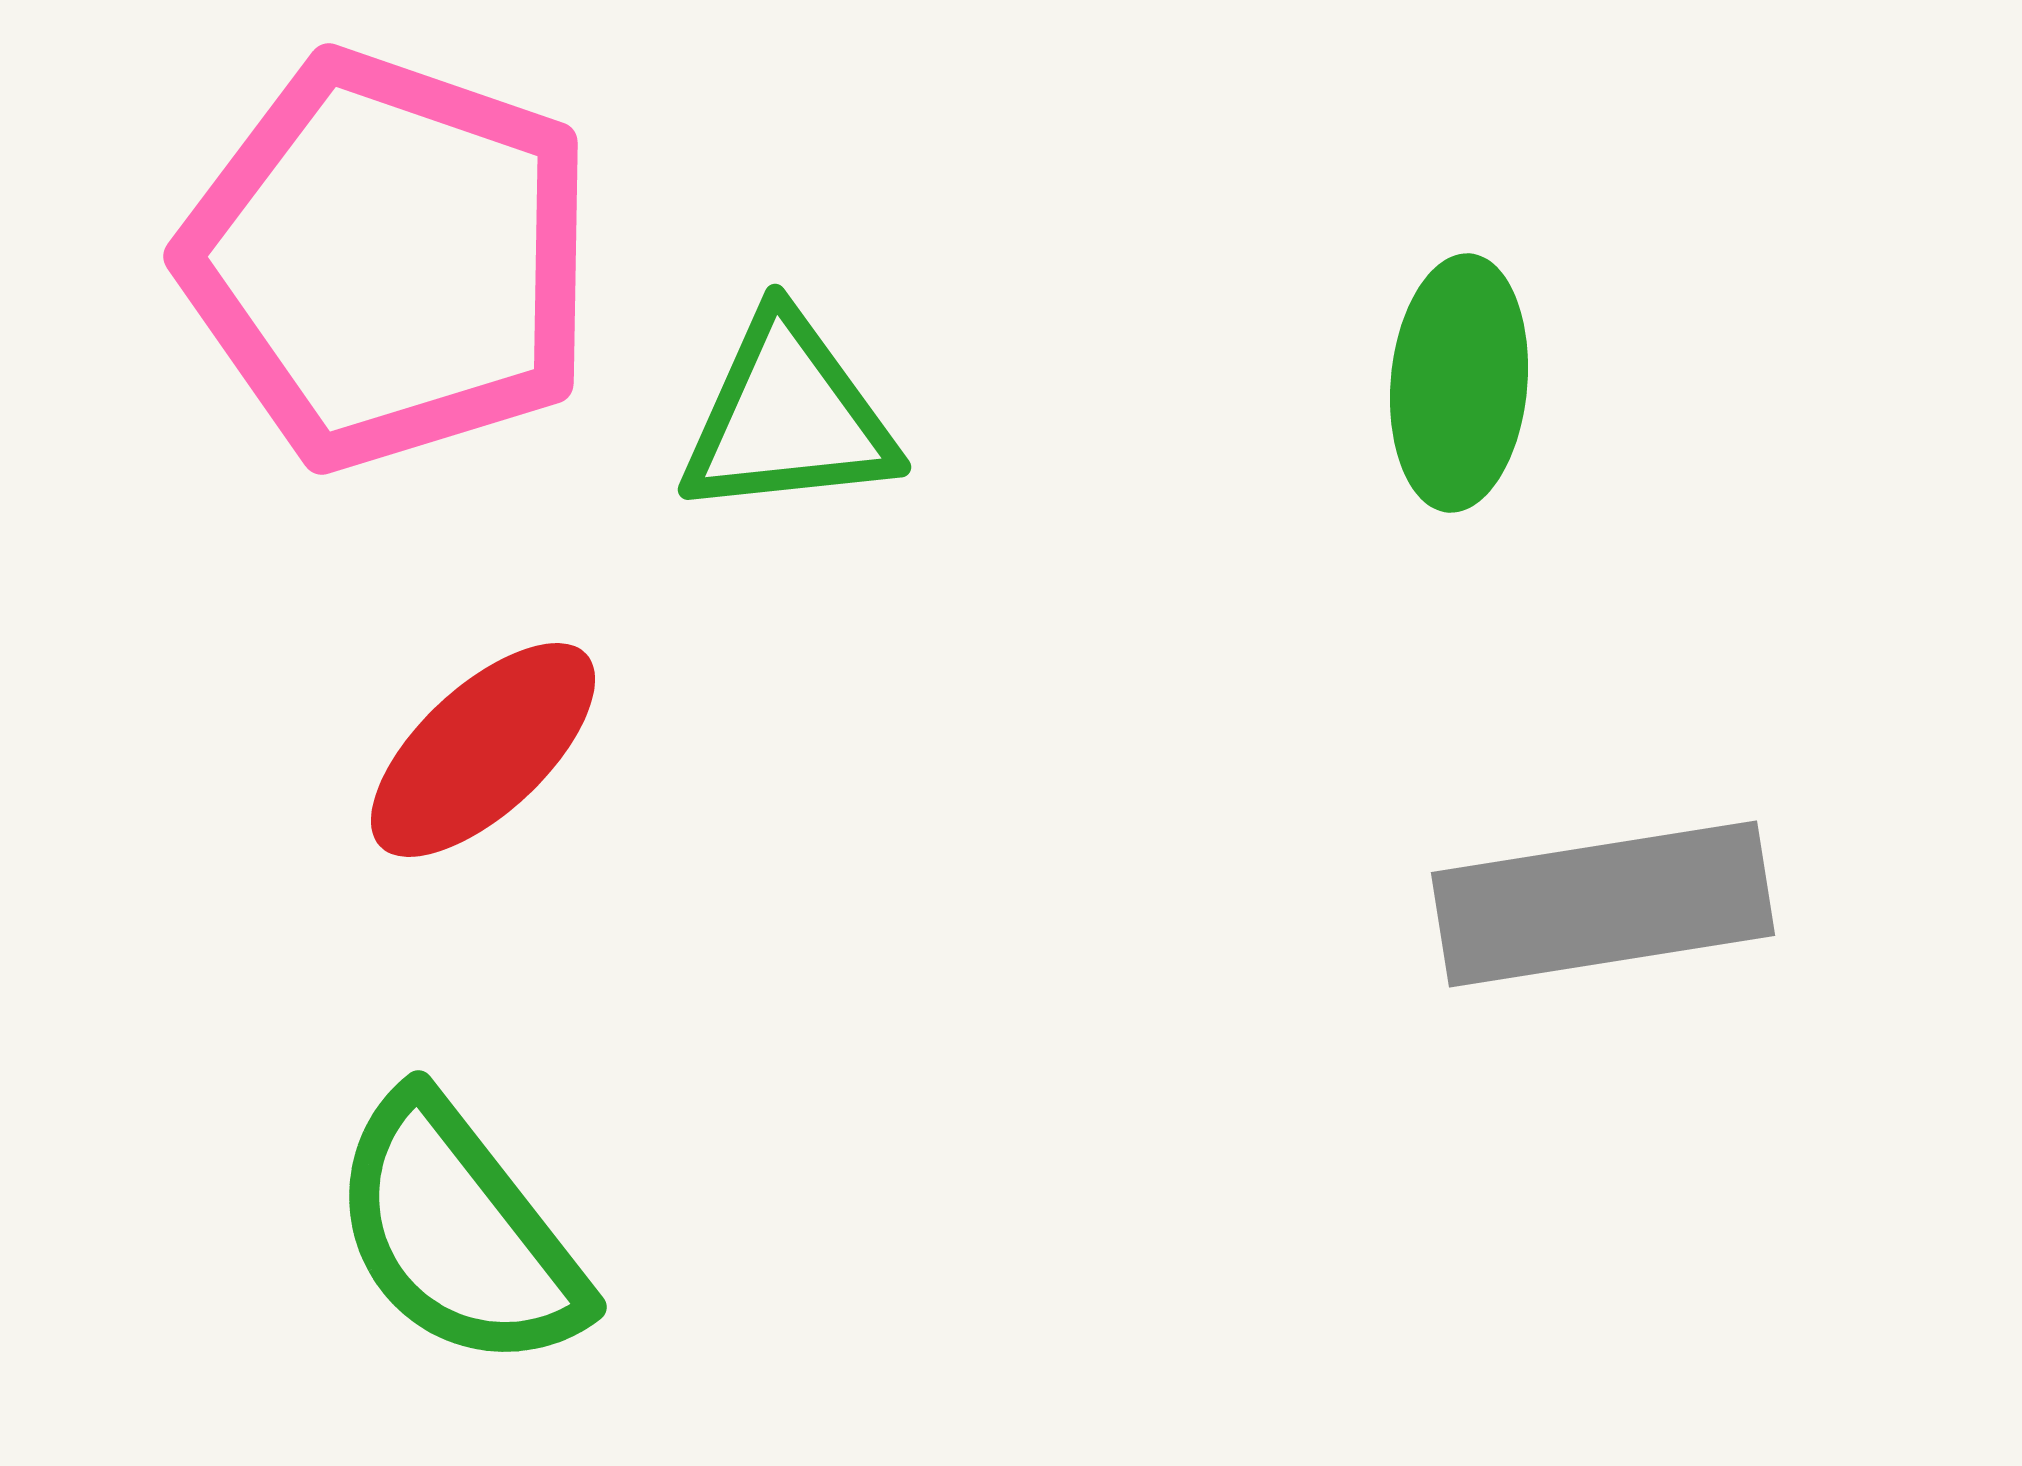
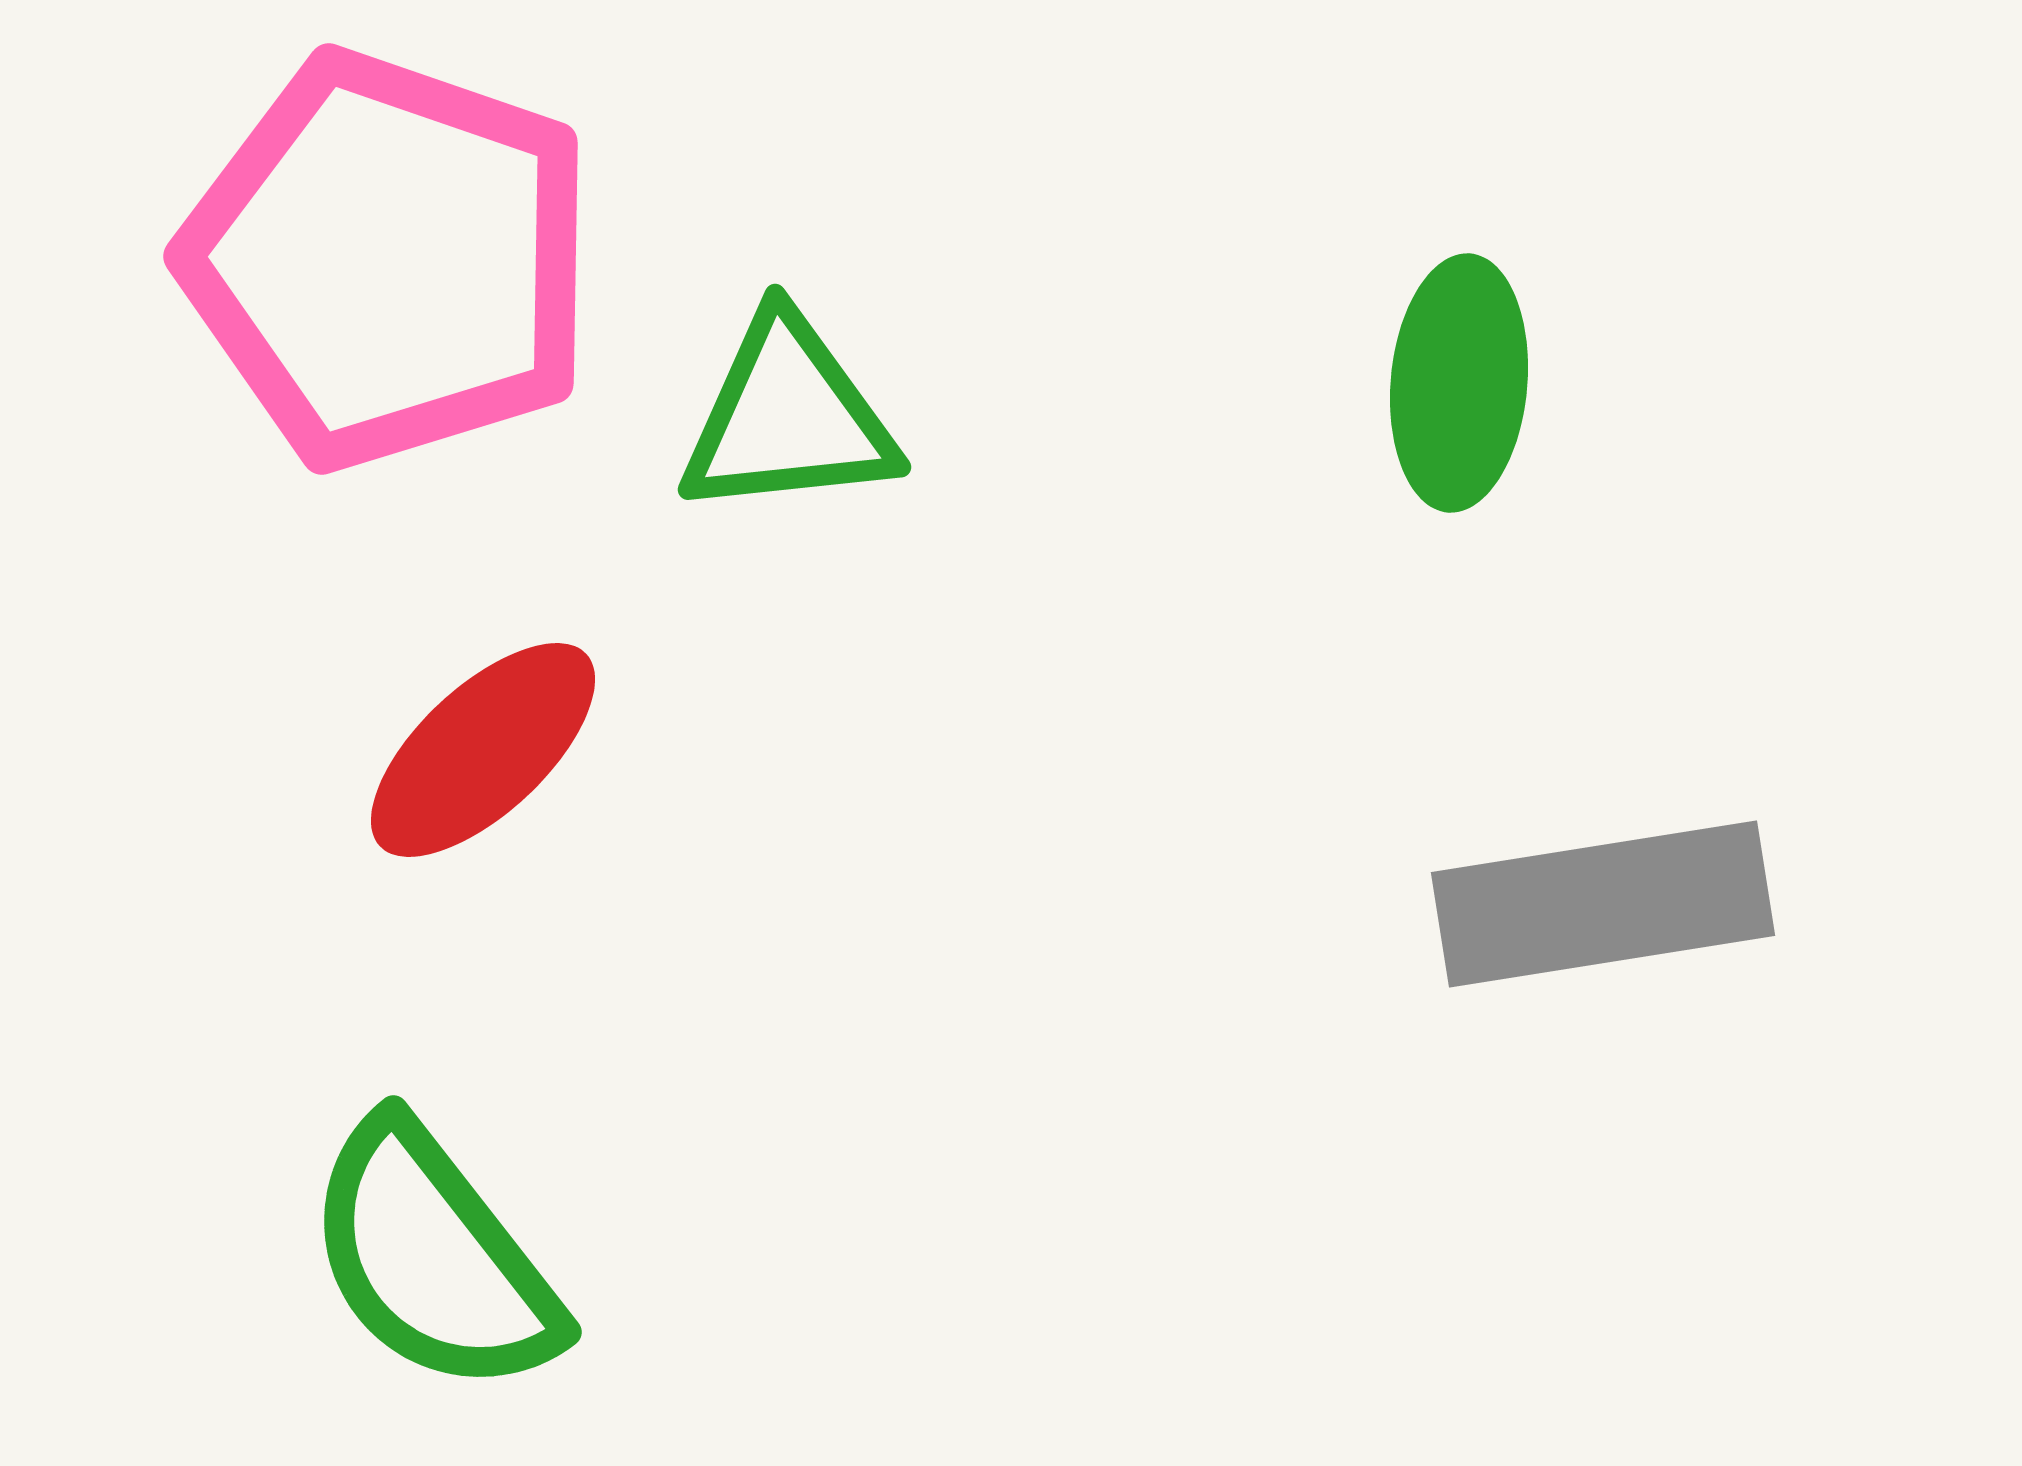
green semicircle: moved 25 px left, 25 px down
